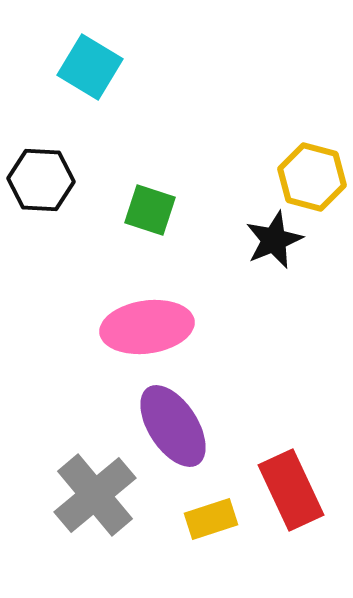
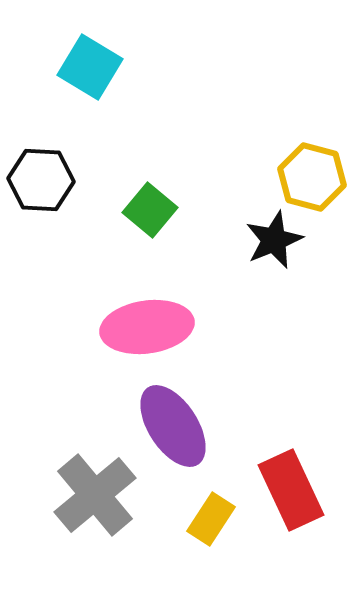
green square: rotated 22 degrees clockwise
yellow rectangle: rotated 39 degrees counterclockwise
